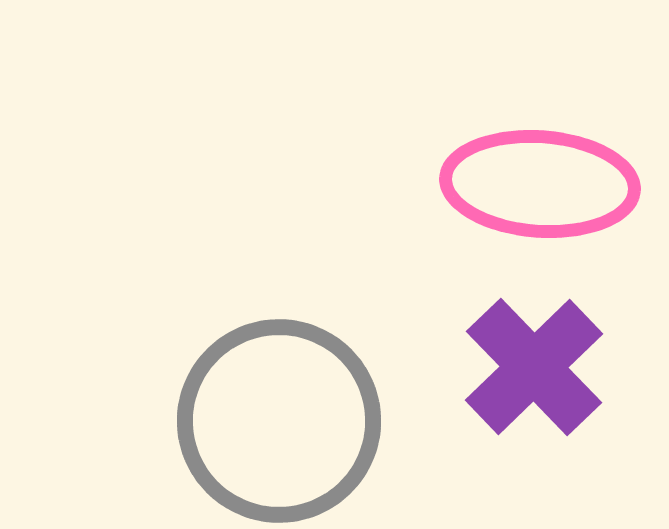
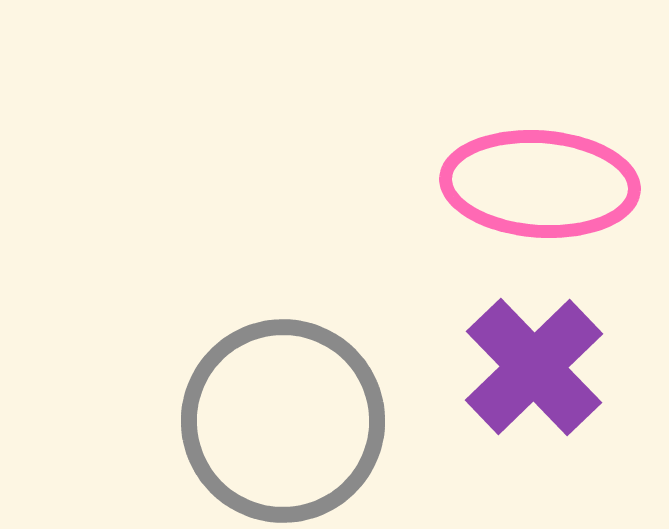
gray circle: moved 4 px right
